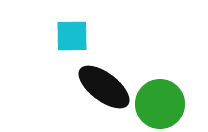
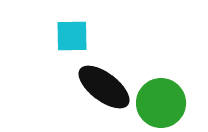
green circle: moved 1 px right, 1 px up
